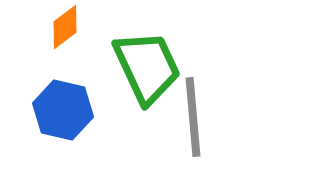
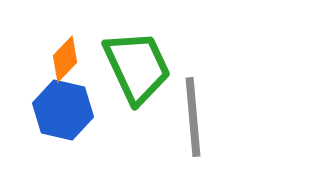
orange diamond: moved 32 px down; rotated 9 degrees counterclockwise
green trapezoid: moved 10 px left
